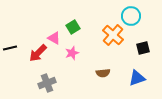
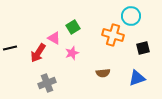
orange cross: rotated 25 degrees counterclockwise
red arrow: rotated 12 degrees counterclockwise
